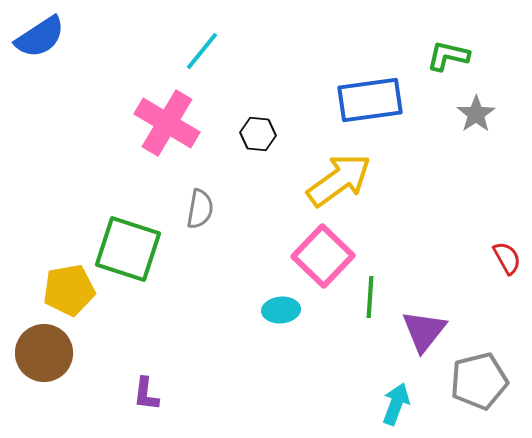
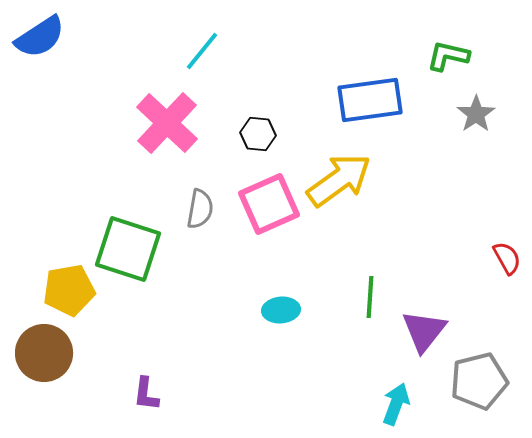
pink cross: rotated 12 degrees clockwise
pink square: moved 54 px left, 52 px up; rotated 22 degrees clockwise
